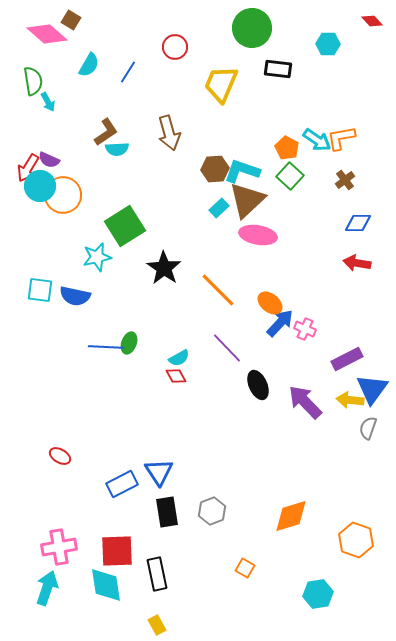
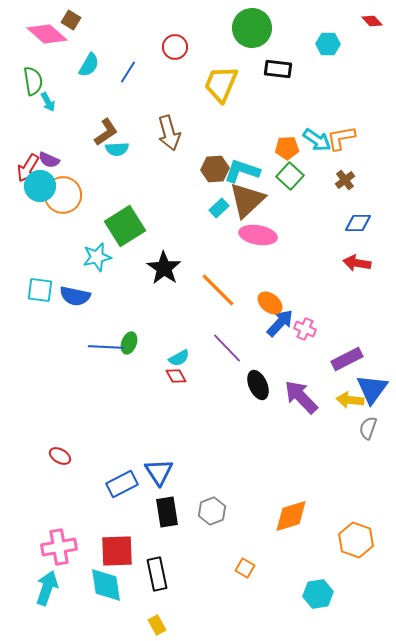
orange pentagon at (287, 148): rotated 30 degrees counterclockwise
purple arrow at (305, 402): moved 4 px left, 5 px up
